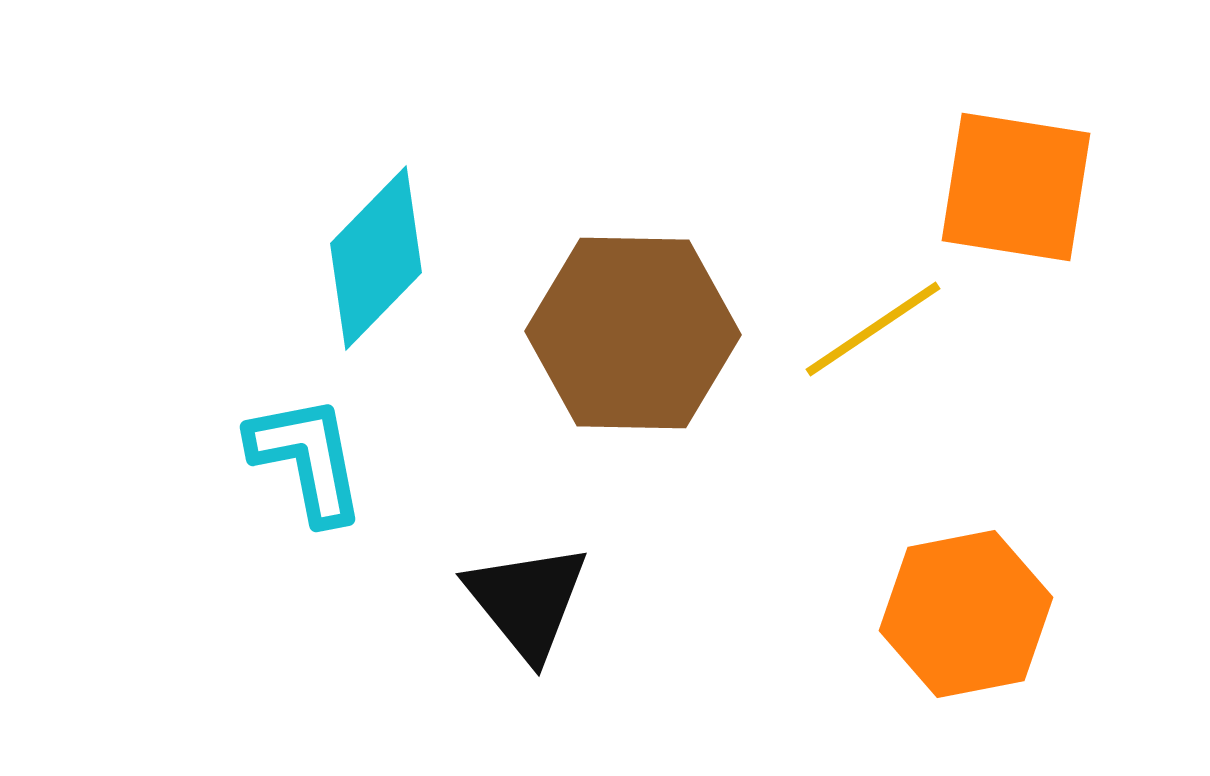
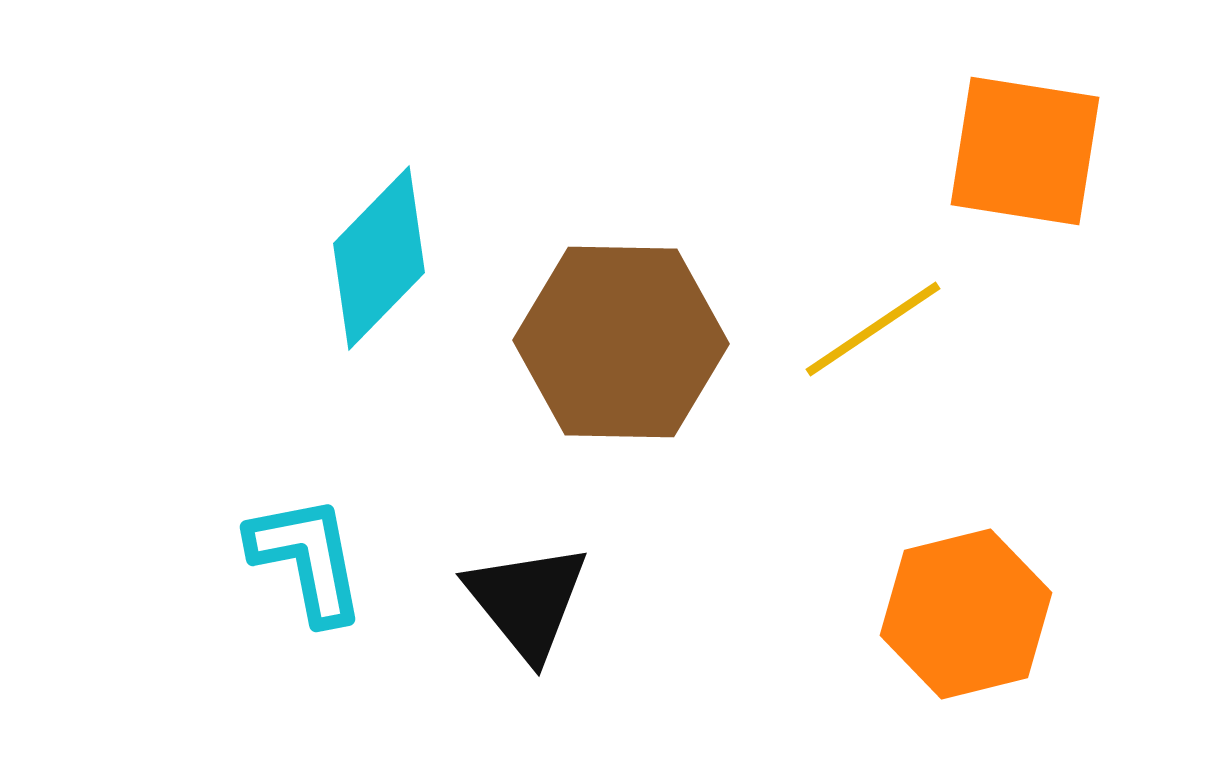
orange square: moved 9 px right, 36 px up
cyan diamond: moved 3 px right
brown hexagon: moved 12 px left, 9 px down
cyan L-shape: moved 100 px down
orange hexagon: rotated 3 degrees counterclockwise
